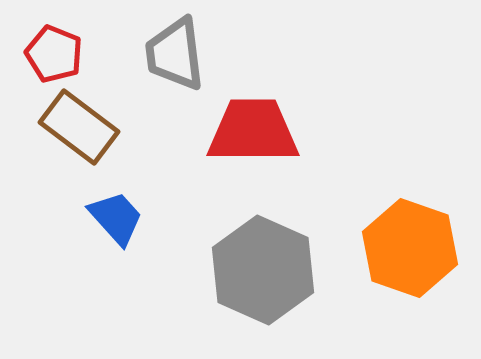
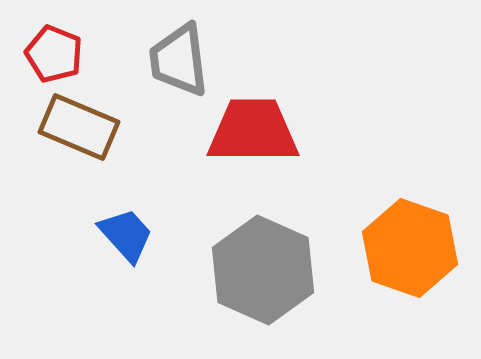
gray trapezoid: moved 4 px right, 6 px down
brown rectangle: rotated 14 degrees counterclockwise
blue trapezoid: moved 10 px right, 17 px down
